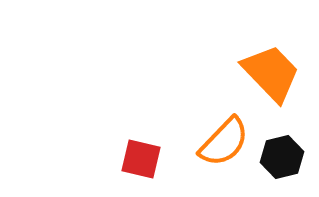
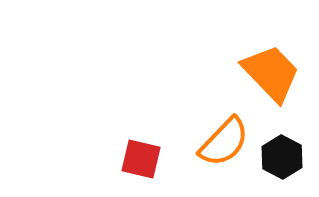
black hexagon: rotated 18 degrees counterclockwise
